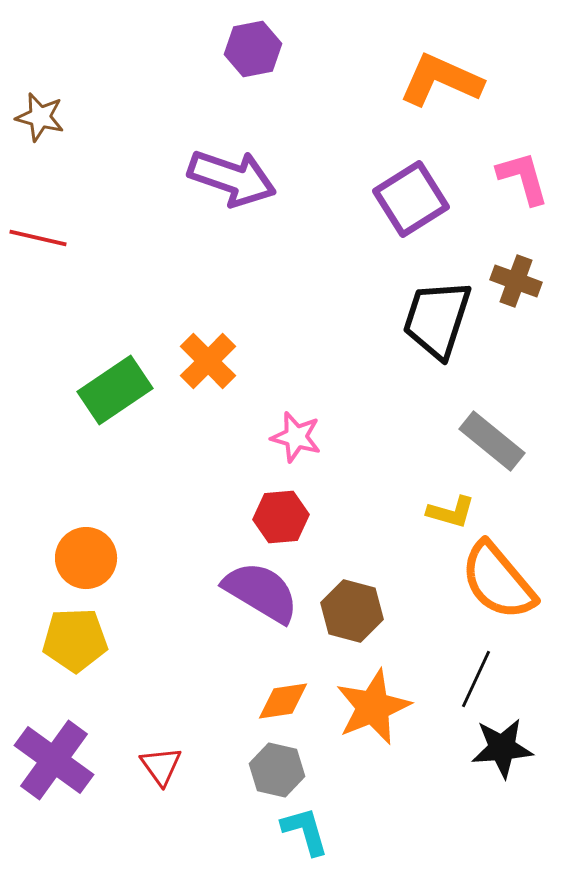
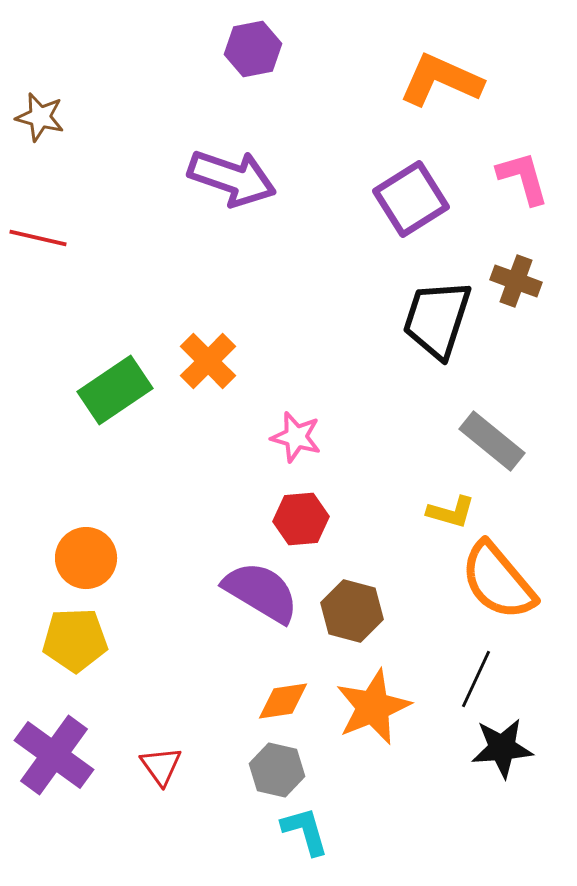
red hexagon: moved 20 px right, 2 px down
purple cross: moved 5 px up
